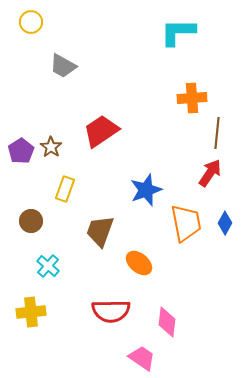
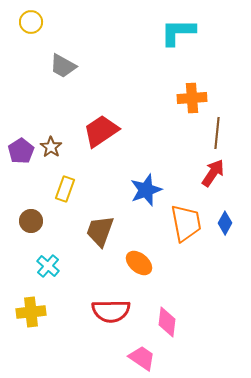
red arrow: moved 3 px right
